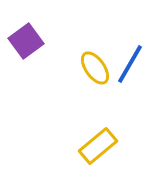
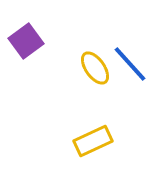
blue line: rotated 72 degrees counterclockwise
yellow rectangle: moved 5 px left, 5 px up; rotated 15 degrees clockwise
